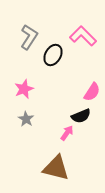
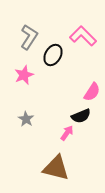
pink star: moved 14 px up
